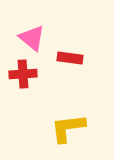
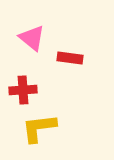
red cross: moved 16 px down
yellow L-shape: moved 29 px left
